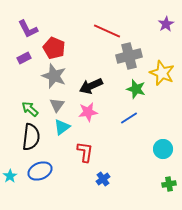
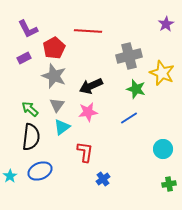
red line: moved 19 px left; rotated 20 degrees counterclockwise
red pentagon: rotated 20 degrees clockwise
